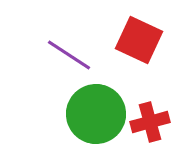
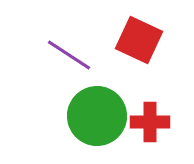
green circle: moved 1 px right, 2 px down
red cross: rotated 15 degrees clockwise
